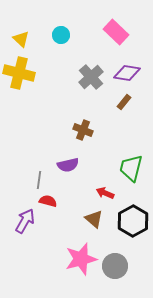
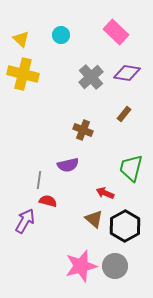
yellow cross: moved 4 px right, 1 px down
brown rectangle: moved 12 px down
black hexagon: moved 8 px left, 5 px down
pink star: moved 7 px down
